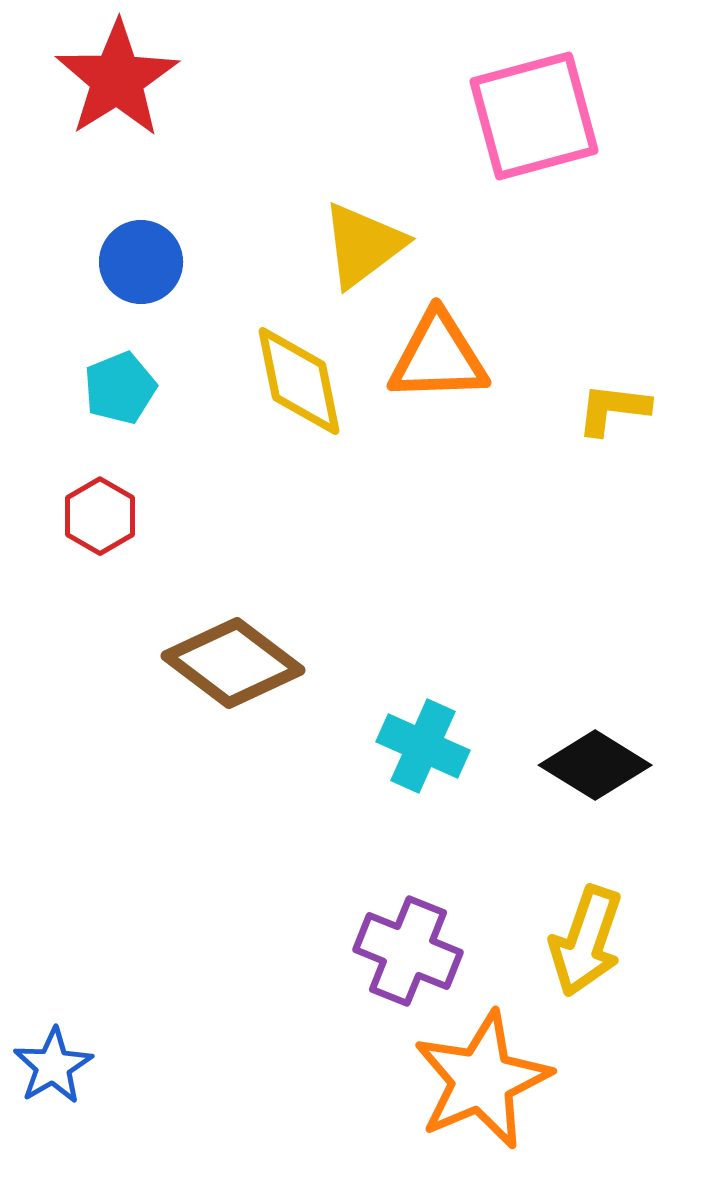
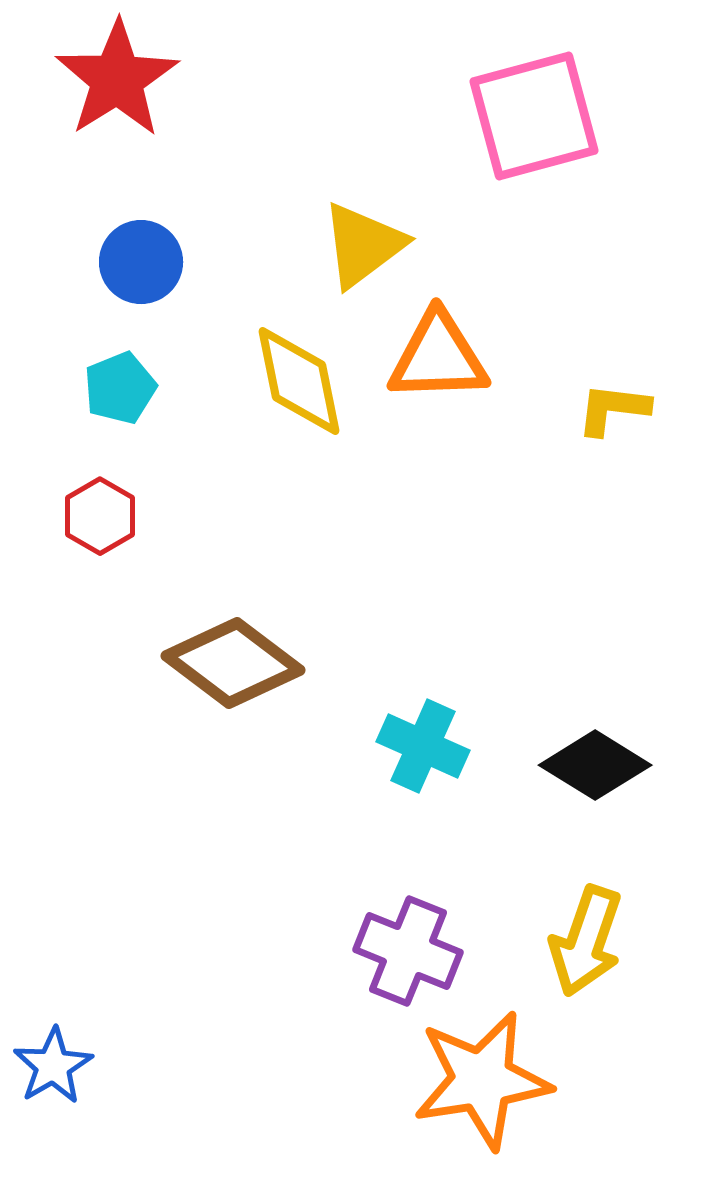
orange star: rotated 14 degrees clockwise
